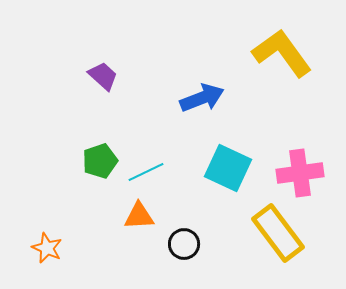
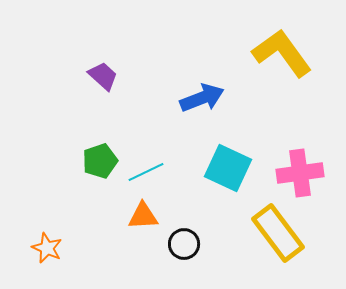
orange triangle: moved 4 px right
